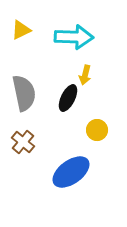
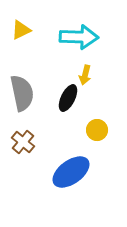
cyan arrow: moved 5 px right
gray semicircle: moved 2 px left
